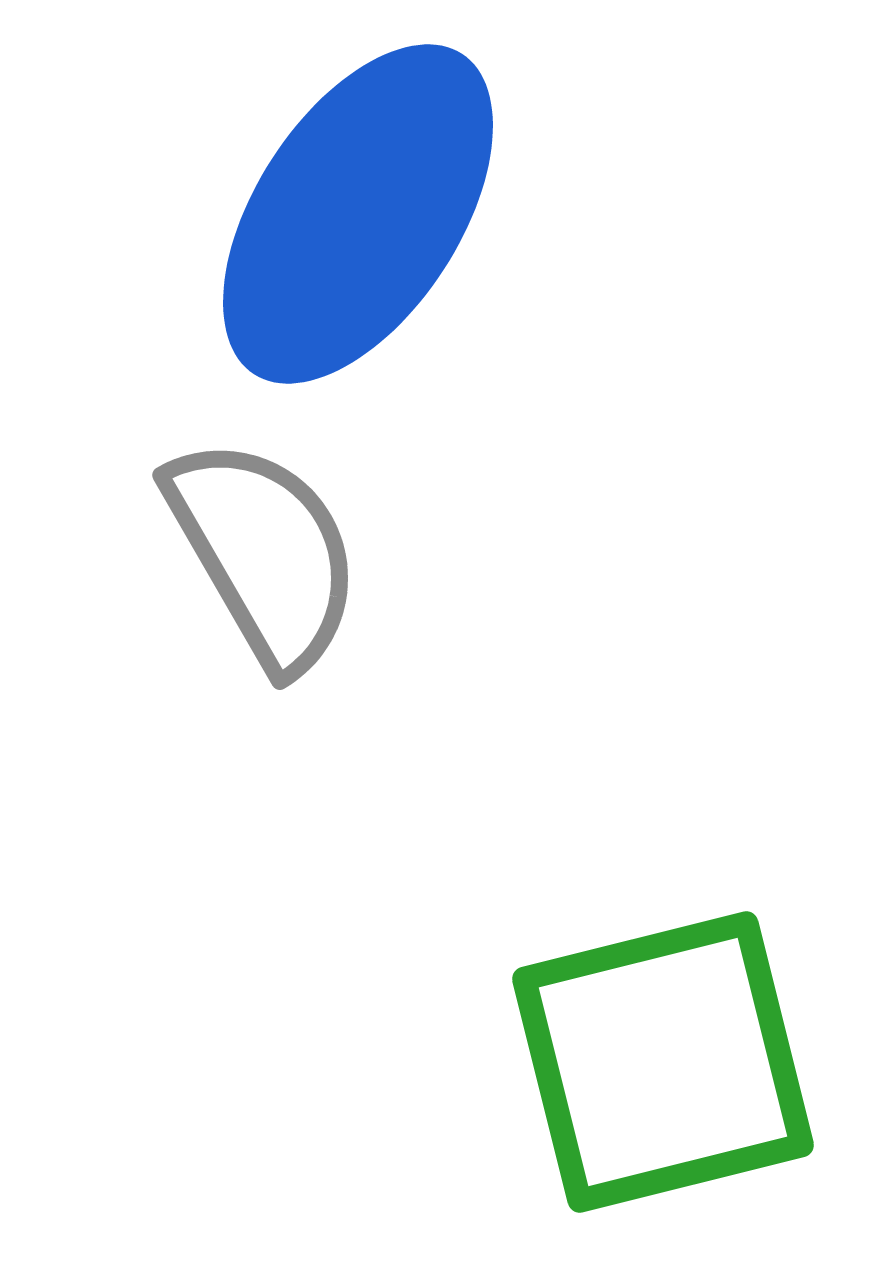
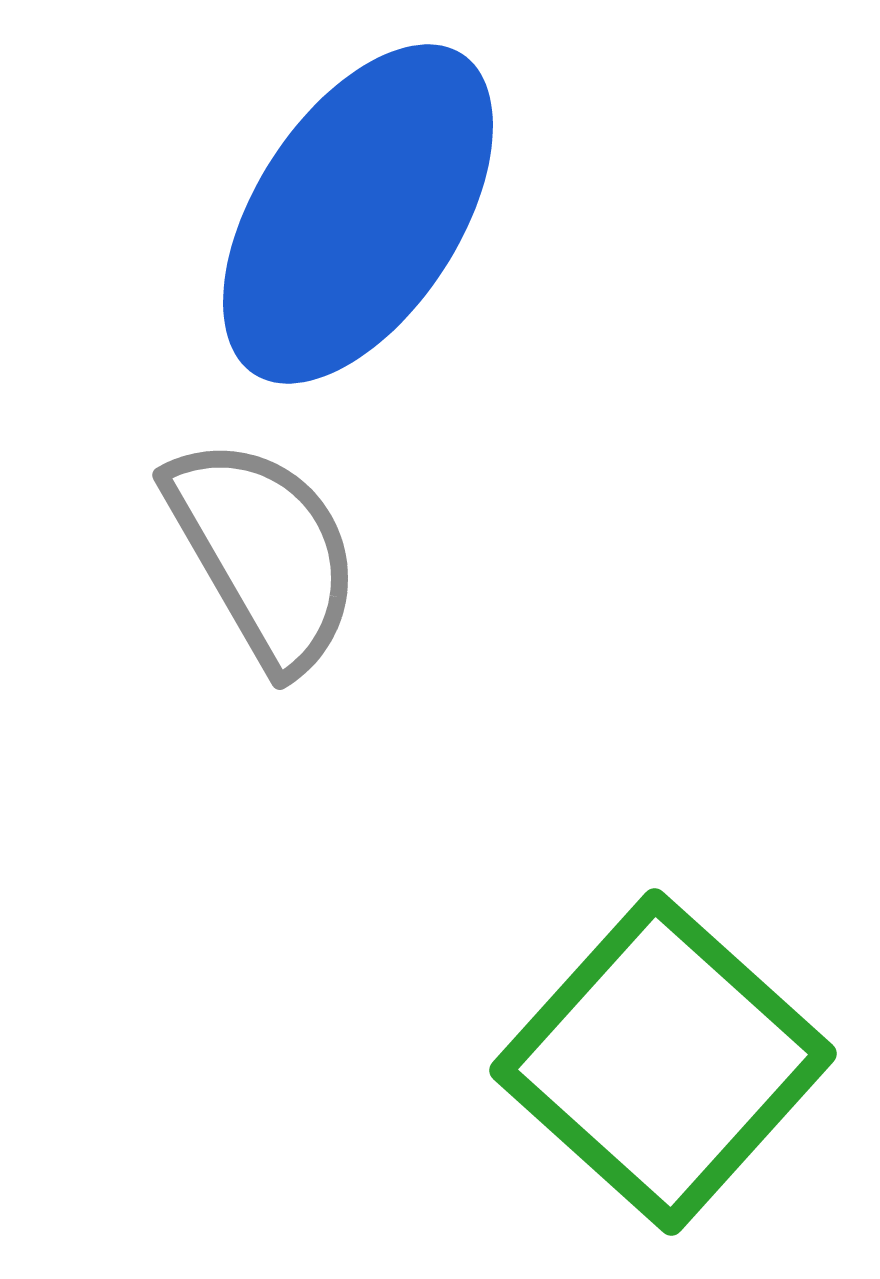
green square: rotated 34 degrees counterclockwise
